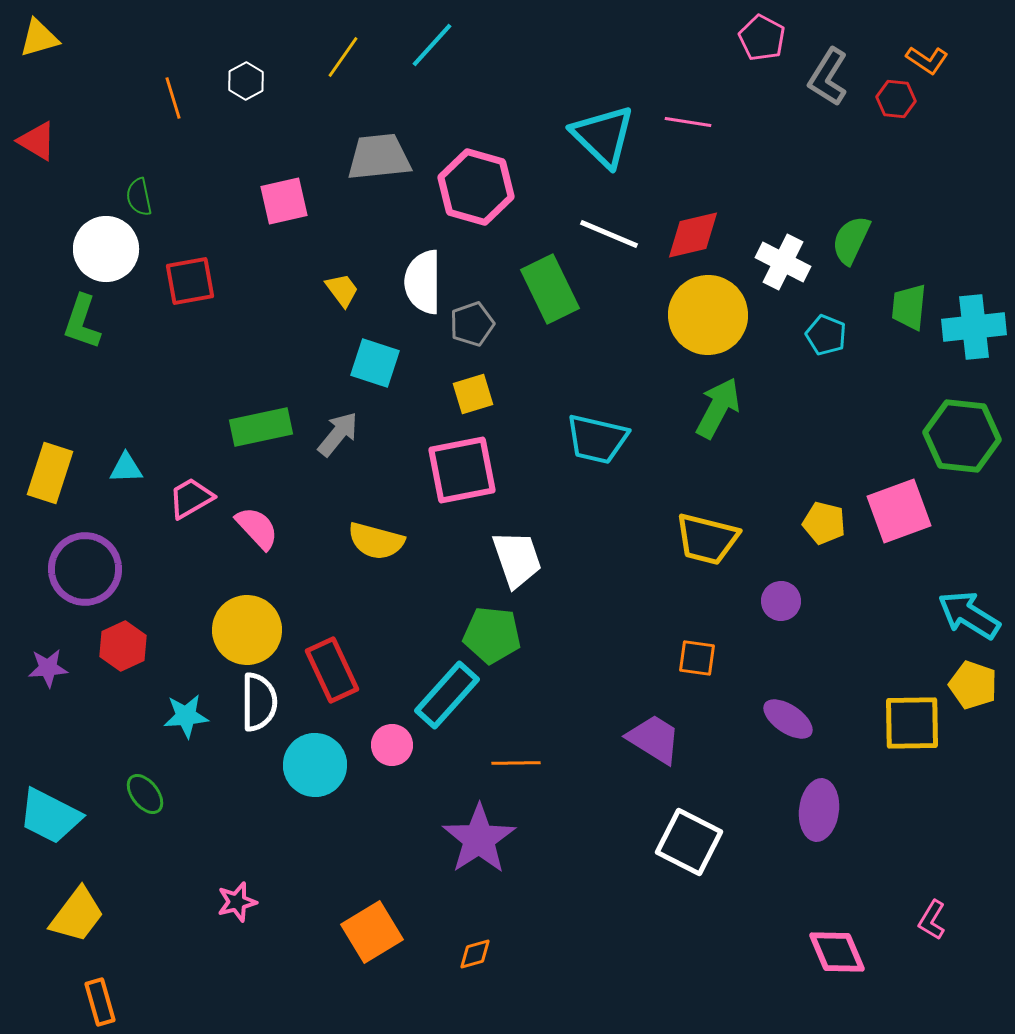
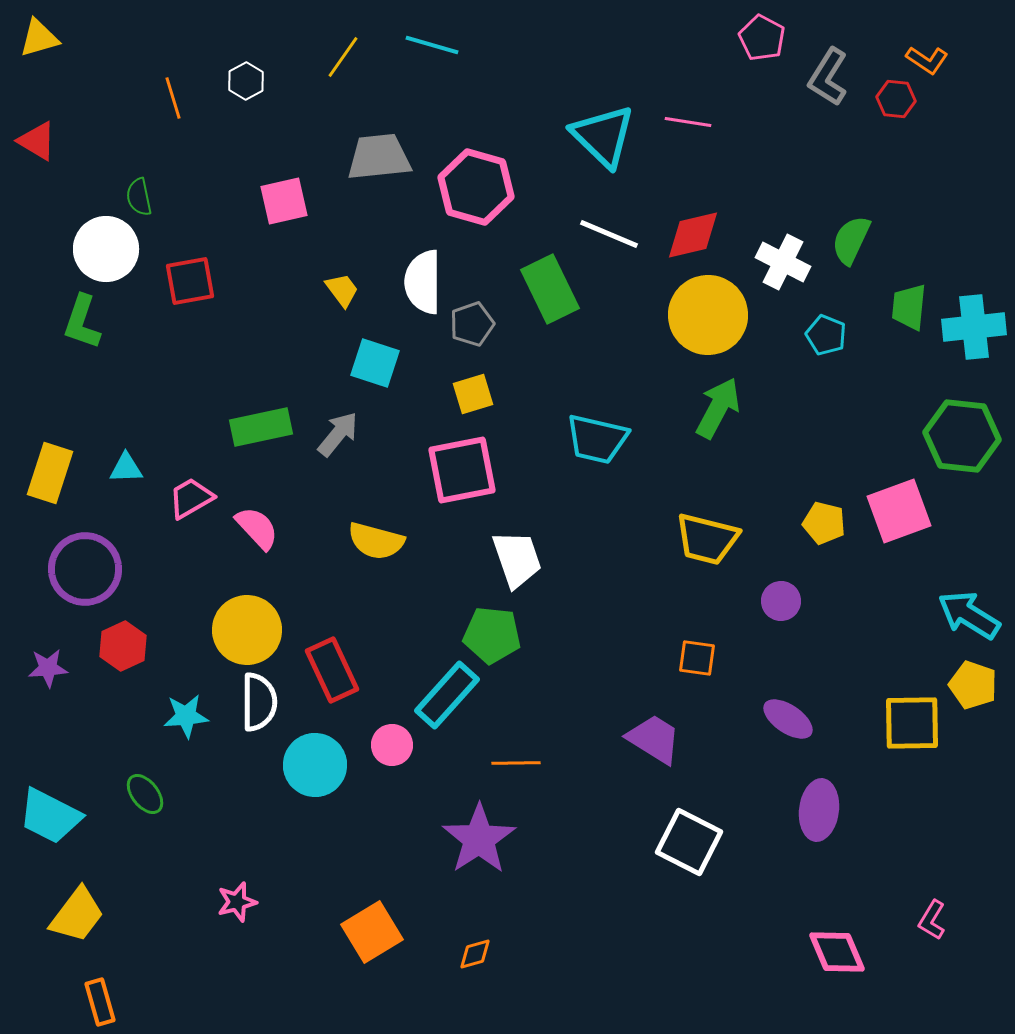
cyan line at (432, 45): rotated 64 degrees clockwise
